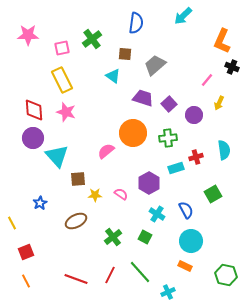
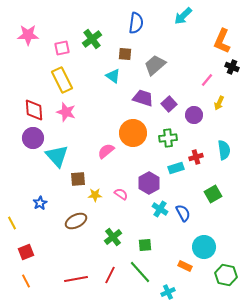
blue semicircle at (186, 210): moved 3 px left, 3 px down
cyan cross at (157, 214): moved 3 px right, 5 px up
green square at (145, 237): moved 8 px down; rotated 32 degrees counterclockwise
cyan circle at (191, 241): moved 13 px right, 6 px down
red line at (76, 279): rotated 30 degrees counterclockwise
